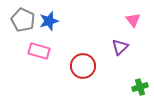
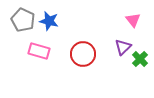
blue star: rotated 30 degrees clockwise
purple triangle: moved 3 px right
red circle: moved 12 px up
green cross: moved 28 px up; rotated 28 degrees counterclockwise
